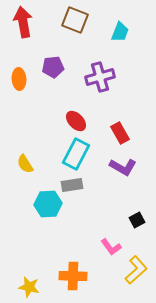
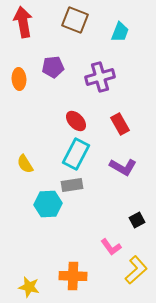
red rectangle: moved 9 px up
